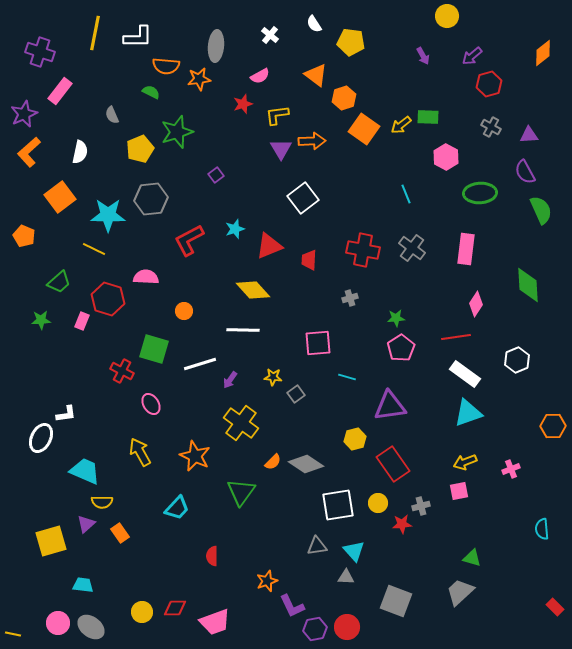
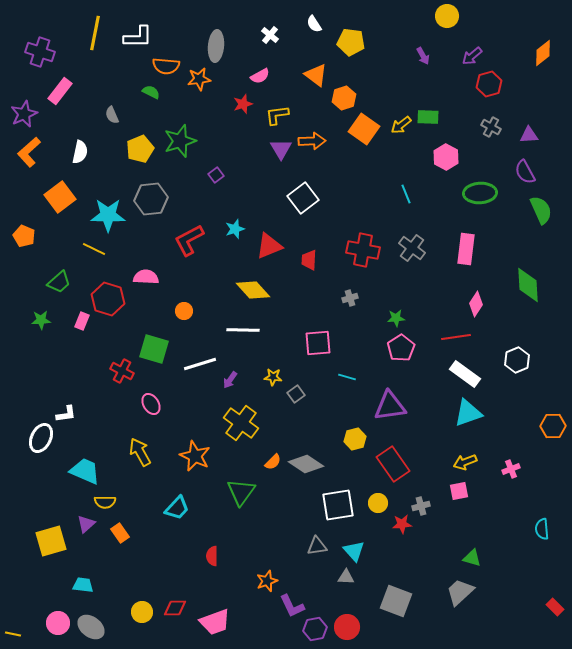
green star at (177, 132): moved 3 px right, 9 px down
yellow semicircle at (102, 502): moved 3 px right
